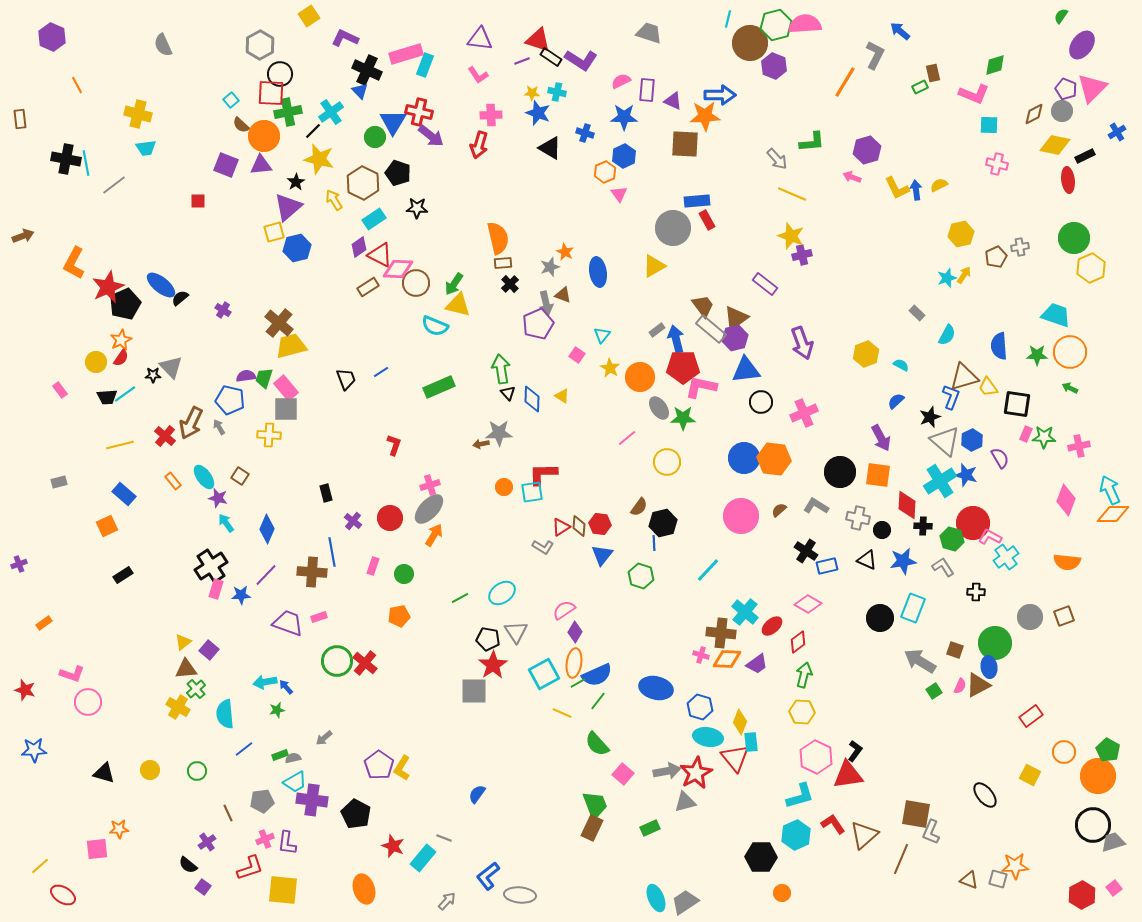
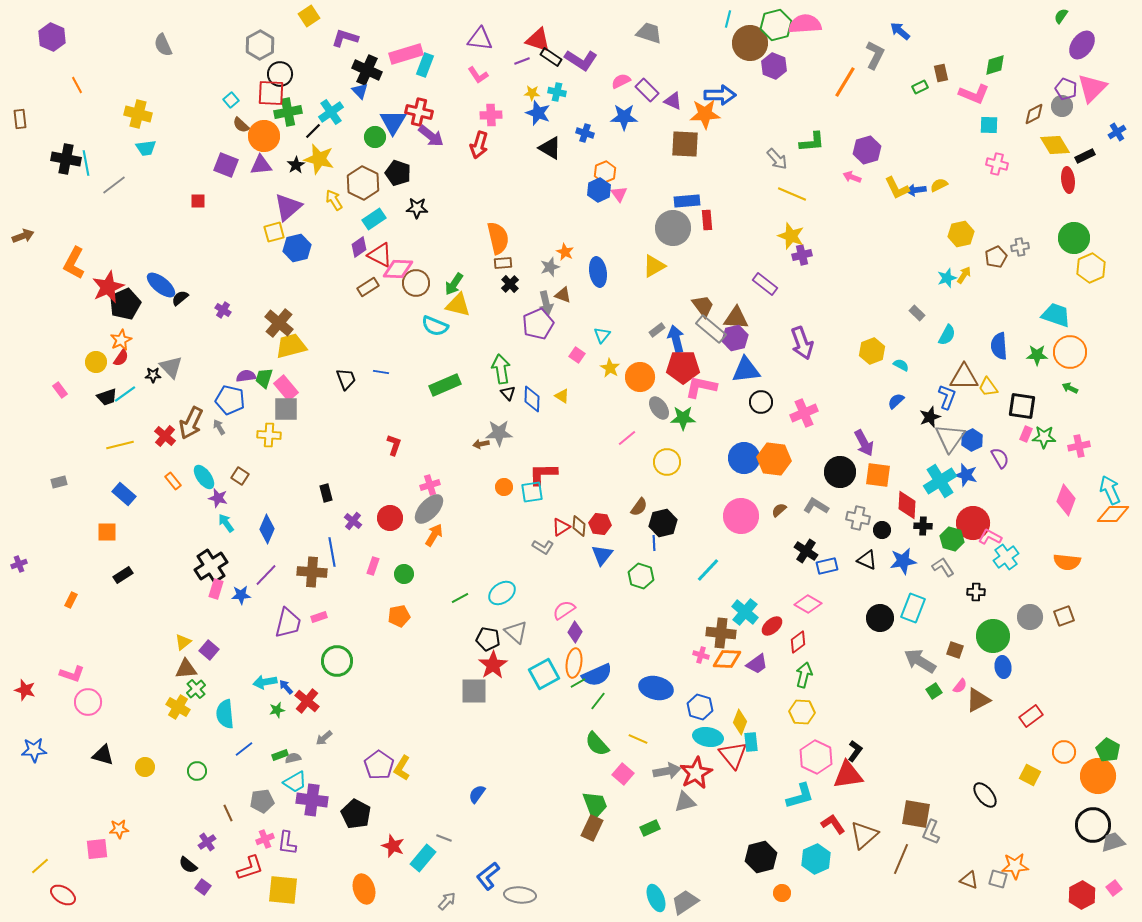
purple L-shape at (345, 38): rotated 8 degrees counterclockwise
brown rectangle at (933, 73): moved 8 px right
purple rectangle at (647, 90): rotated 50 degrees counterclockwise
gray circle at (1062, 111): moved 5 px up
orange star at (705, 116): moved 2 px up
yellow diamond at (1055, 145): rotated 48 degrees clockwise
blue hexagon at (624, 156): moved 25 px left, 34 px down
black star at (296, 182): moved 17 px up
blue arrow at (916, 190): rotated 90 degrees counterclockwise
blue rectangle at (697, 201): moved 10 px left
red rectangle at (707, 220): rotated 24 degrees clockwise
brown triangle at (736, 318): rotated 40 degrees clockwise
yellow hexagon at (866, 354): moved 6 px right, 3 px up
blue line at (381, 372): rotated 42 degrees clockwise
brown triangle at (964, 377): rotated 16 degrees clockwise
green rectangle at (439, 387): moved 6 px right, 2 px up
black trapezoid at (107, 397): rotated 15 degrees counterclockwise
blue L-shape at (951, 397): moved 4 px left
black square at (1017, 404): moved 5 px right, 2 px down
purple arrow at (881, 438): moved 17 px left, 5 px down
gray triangle at (945, 441): moved 5 px right, 3 px up; rotated 24 degrees clockwise
orange square at (107, 526): moved 6 px down; rotated 25 degrees clockwise
orange rectangle at (44, 623): moved 27 px right, 23 px up; rotated 28 degrees counterclockwise
purple trapezoid at (288, 623): rotated 84 degrees clockwise
gray triangle at (516, 632): rotated 15 degrees counterclockwise
green circle at (995, 643): moved 2 px left, 7 px up
red cross at (365, 663): moved 58 px left, 38 px down
blue ellipse at (989, 667): moved 14 px right
brown triangle at (978, 685): moved 15 px down
pink semicircle at (960, 686): rotated 14 degrees clockwise
yellow line at (562, 713): moved 76 px right, 26 px down
red triangle at (735, 758): moved 2 px left, 3 px up
yellow circle at (150, 770): moved 5 px left, 3 px up
black triangle at (104, 773): moved 1 px left, 18 px up
cyan hexagon at (796, 835): moved 20 px right, 24 px down
black hexagon at (761, 857): rotated 16 degrees counterclockwise
